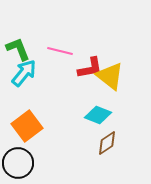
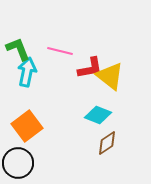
cyan arrow: moved 3 px right, 1 px up; rotated 28 degrees counterclockwise
